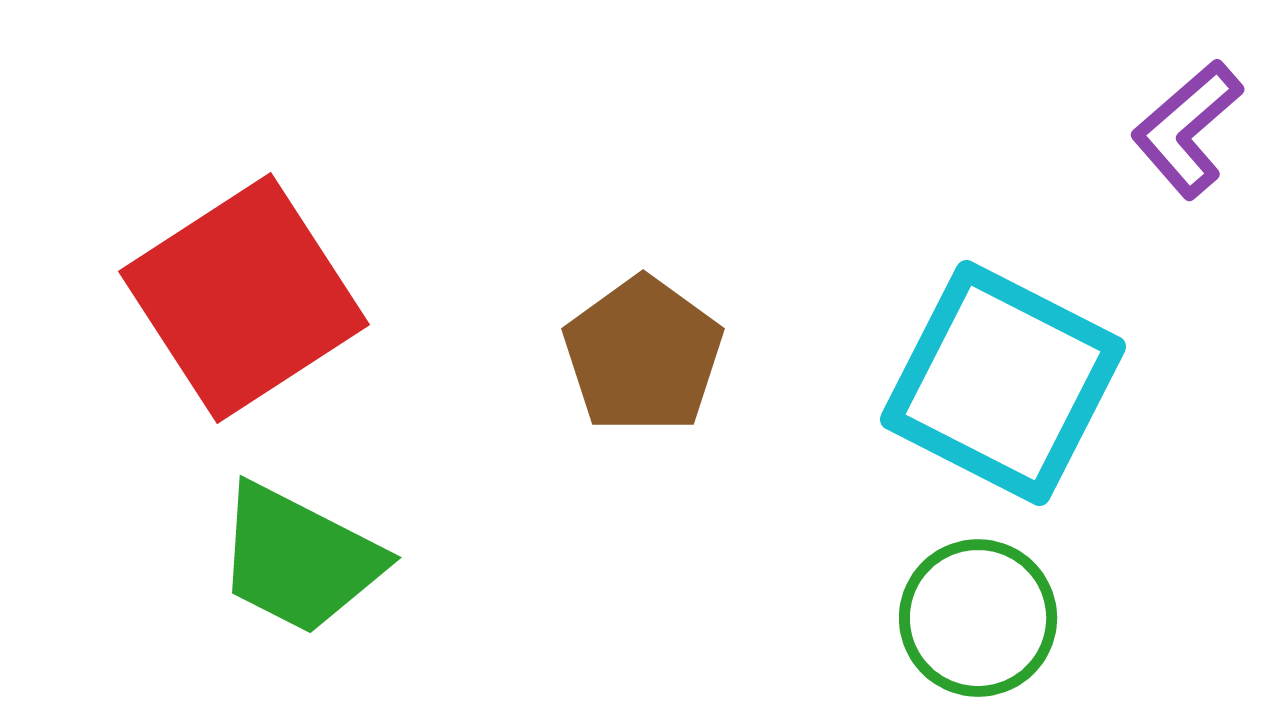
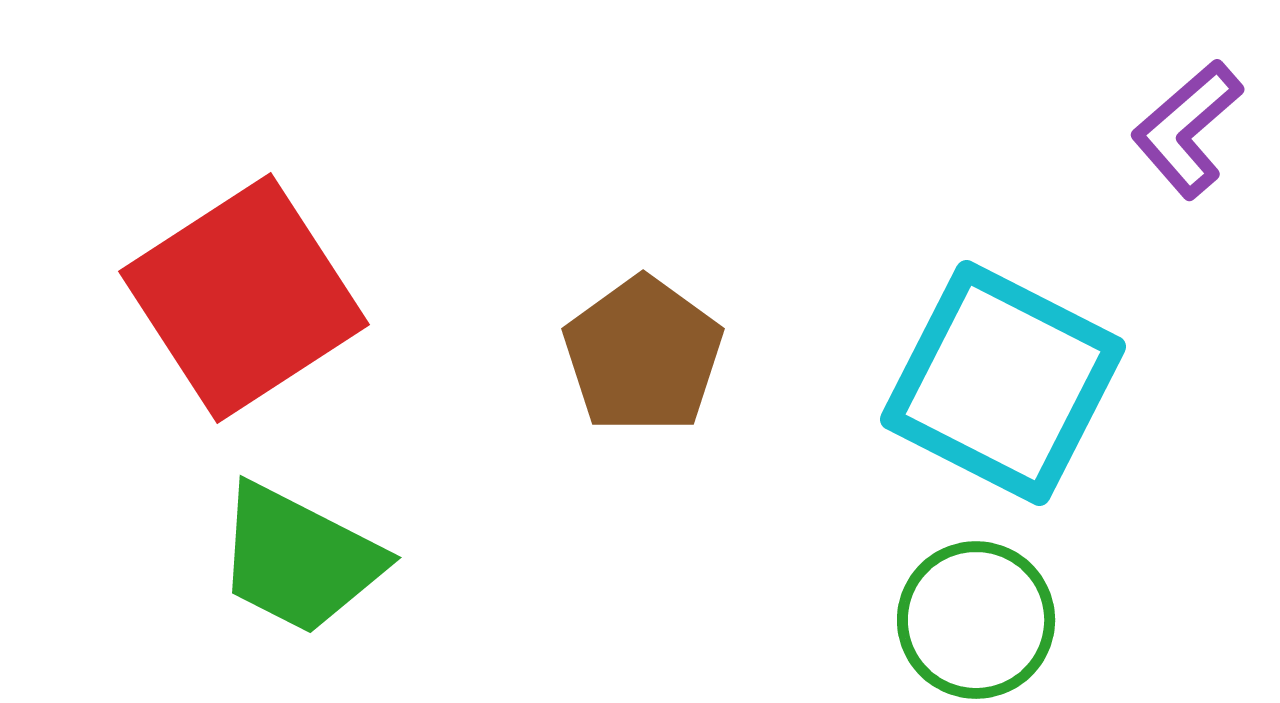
green circle: moved 2 px left, 2 px down
